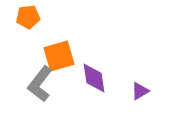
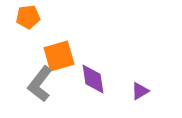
purple diamond: moved 1 px left, 1 px down
